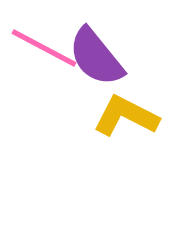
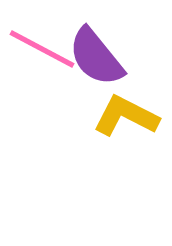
pink line: moved 2 px left, 1 px down
